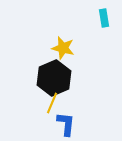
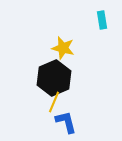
cyan rectangle: moved 2 px left, 2 px down
yellow line: moved 2 px right, 1 px up
blue L-shape: moved 2 px up; rotated 20 degrees counterclockwise
